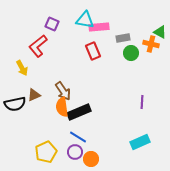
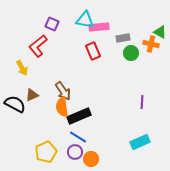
brown triangle: moved 2 px left
black semicircle: rotated 140 degrees counterclockwise
black rectangle: moved 4 px down
